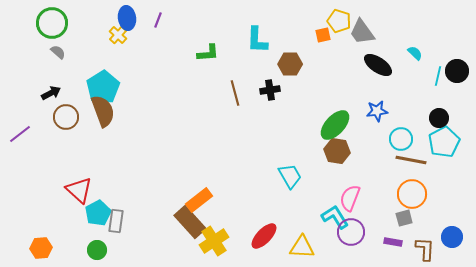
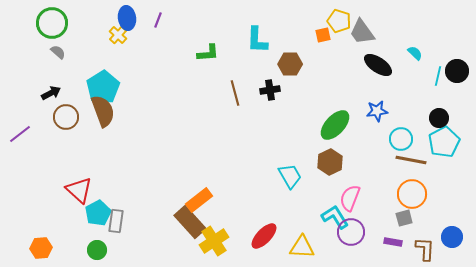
brown hexagon at (337, 151): moved 7 px left, 11 px down; rotated 25 degrees clockwise
